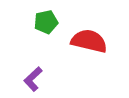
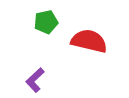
purple L-shape: moved 2 px right, 1 px down
